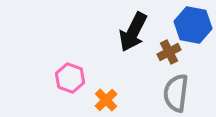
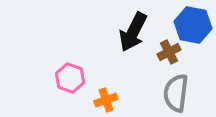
orange cross: rotated 25 degrees clockwise
